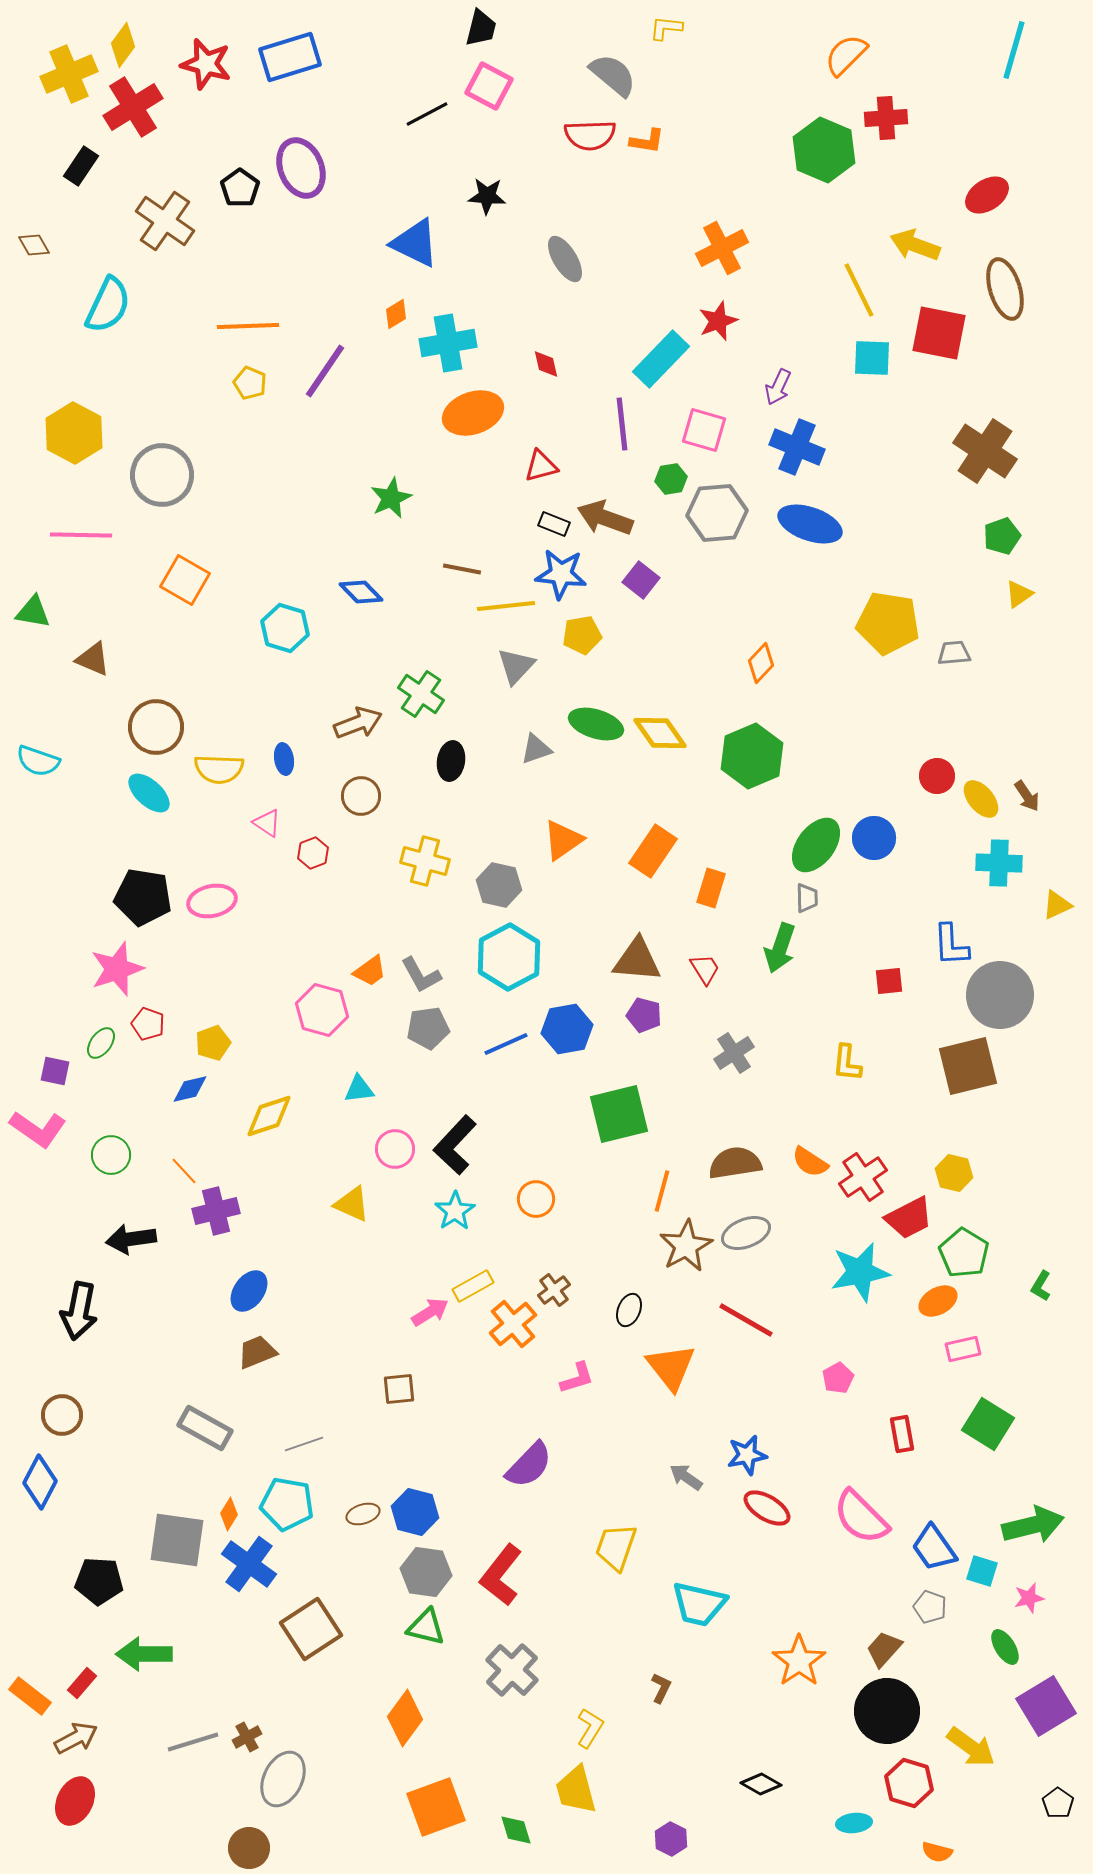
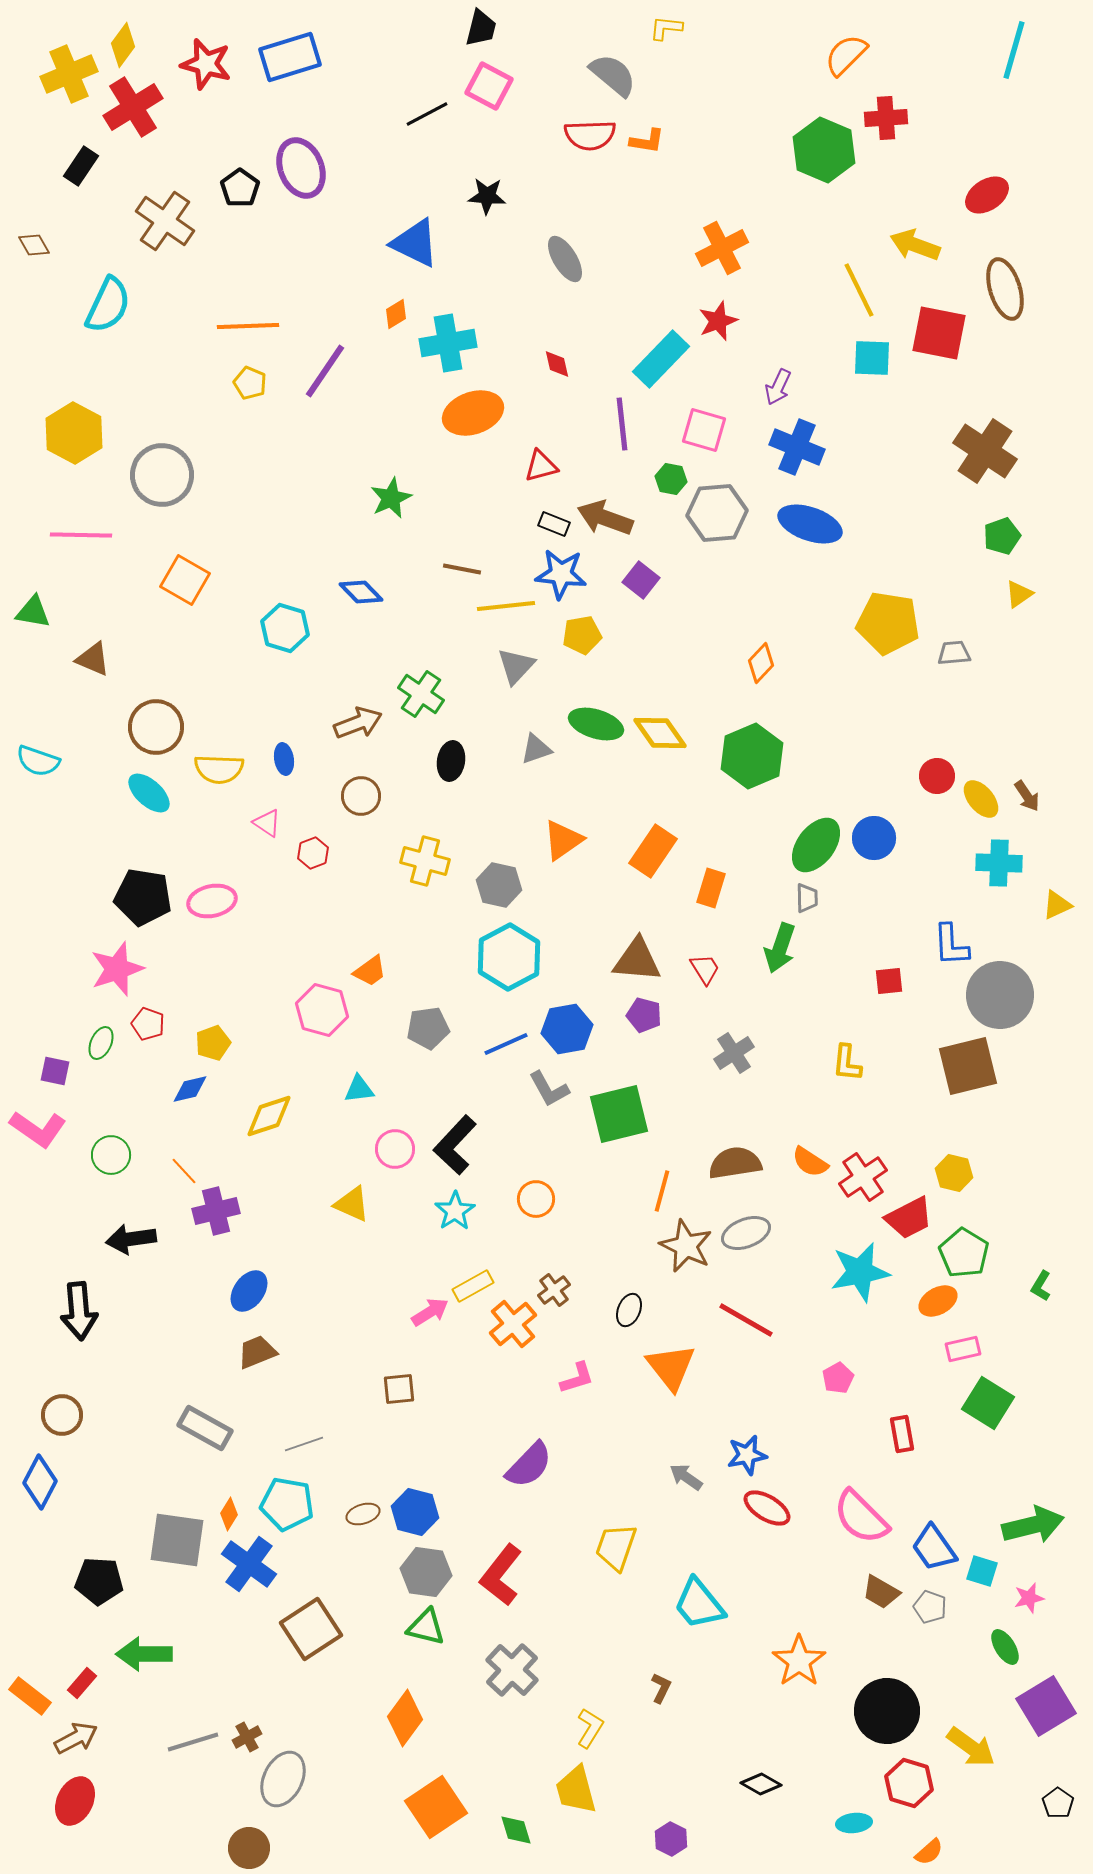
red diamond at (546, 364): moved 11 px right
green hexagon at (671, 479): rotated 20 degrees clockwise
gray L-shape at (421, 975): moved 128 px right, 114 px down
green ellipse at (101, 1043): rotated 12 degrees counterclockwise
brown star at (686, 1246): rotated 18 degrees counterclockwise
black arrow at (79, 1311): rotated 16 degrees counterclockwise
green square at (988, 1424): moved 21 px up
cyan trapezoid at (699, 1604): rotated 38 degrees clockwise
brown trapezoid at (884, 1649): moved 3 px left, 57 px up; rotated 102 degrees counterclockwise
orange square at (436, 1807): rotated 14 degrees counterclockwise
orange semicircle at (937, 1852): moved 8 px left; rotated 56 degrees counterclockwise
